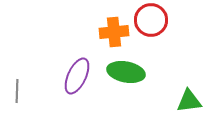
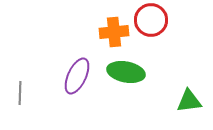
gray line: moved 3 px right, 2 px down
